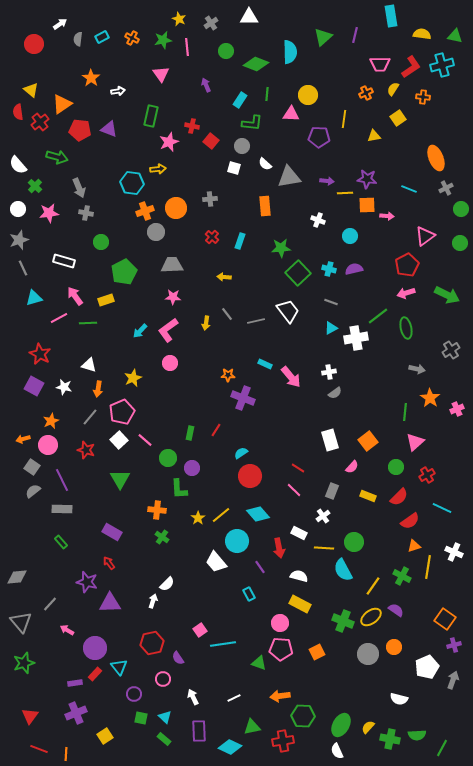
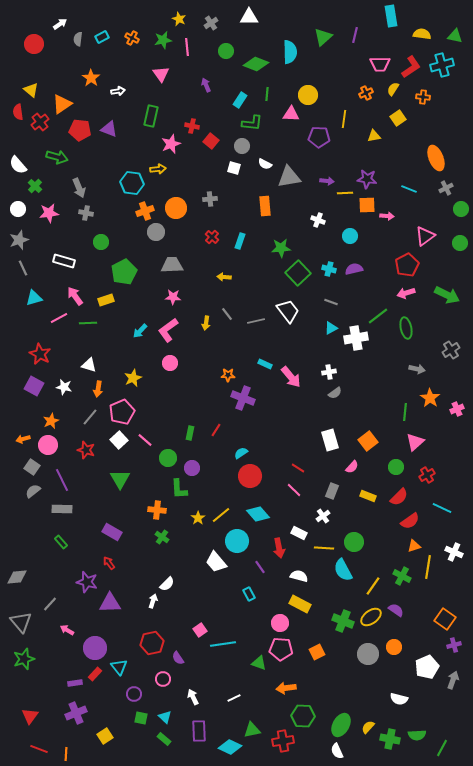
pink star at (169, 142): moved 2 px right, 2 px down
white semicircle at (265, 164): rotated 16 degrees counterclockwise
green star at (24, 663): moved 4 px up
orange arrow at (280, 696): moved 6 px right, 8 px up
green triangle at (252, 727): moved 3 px down
